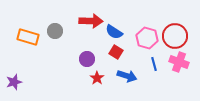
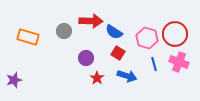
gray circle: moved 9 px right
red circle: moved 2 px up
red square: moved 2 px right, 1 px down
purple circle: moved 1 px left, 1 px up
purple star: moved 2 px up
